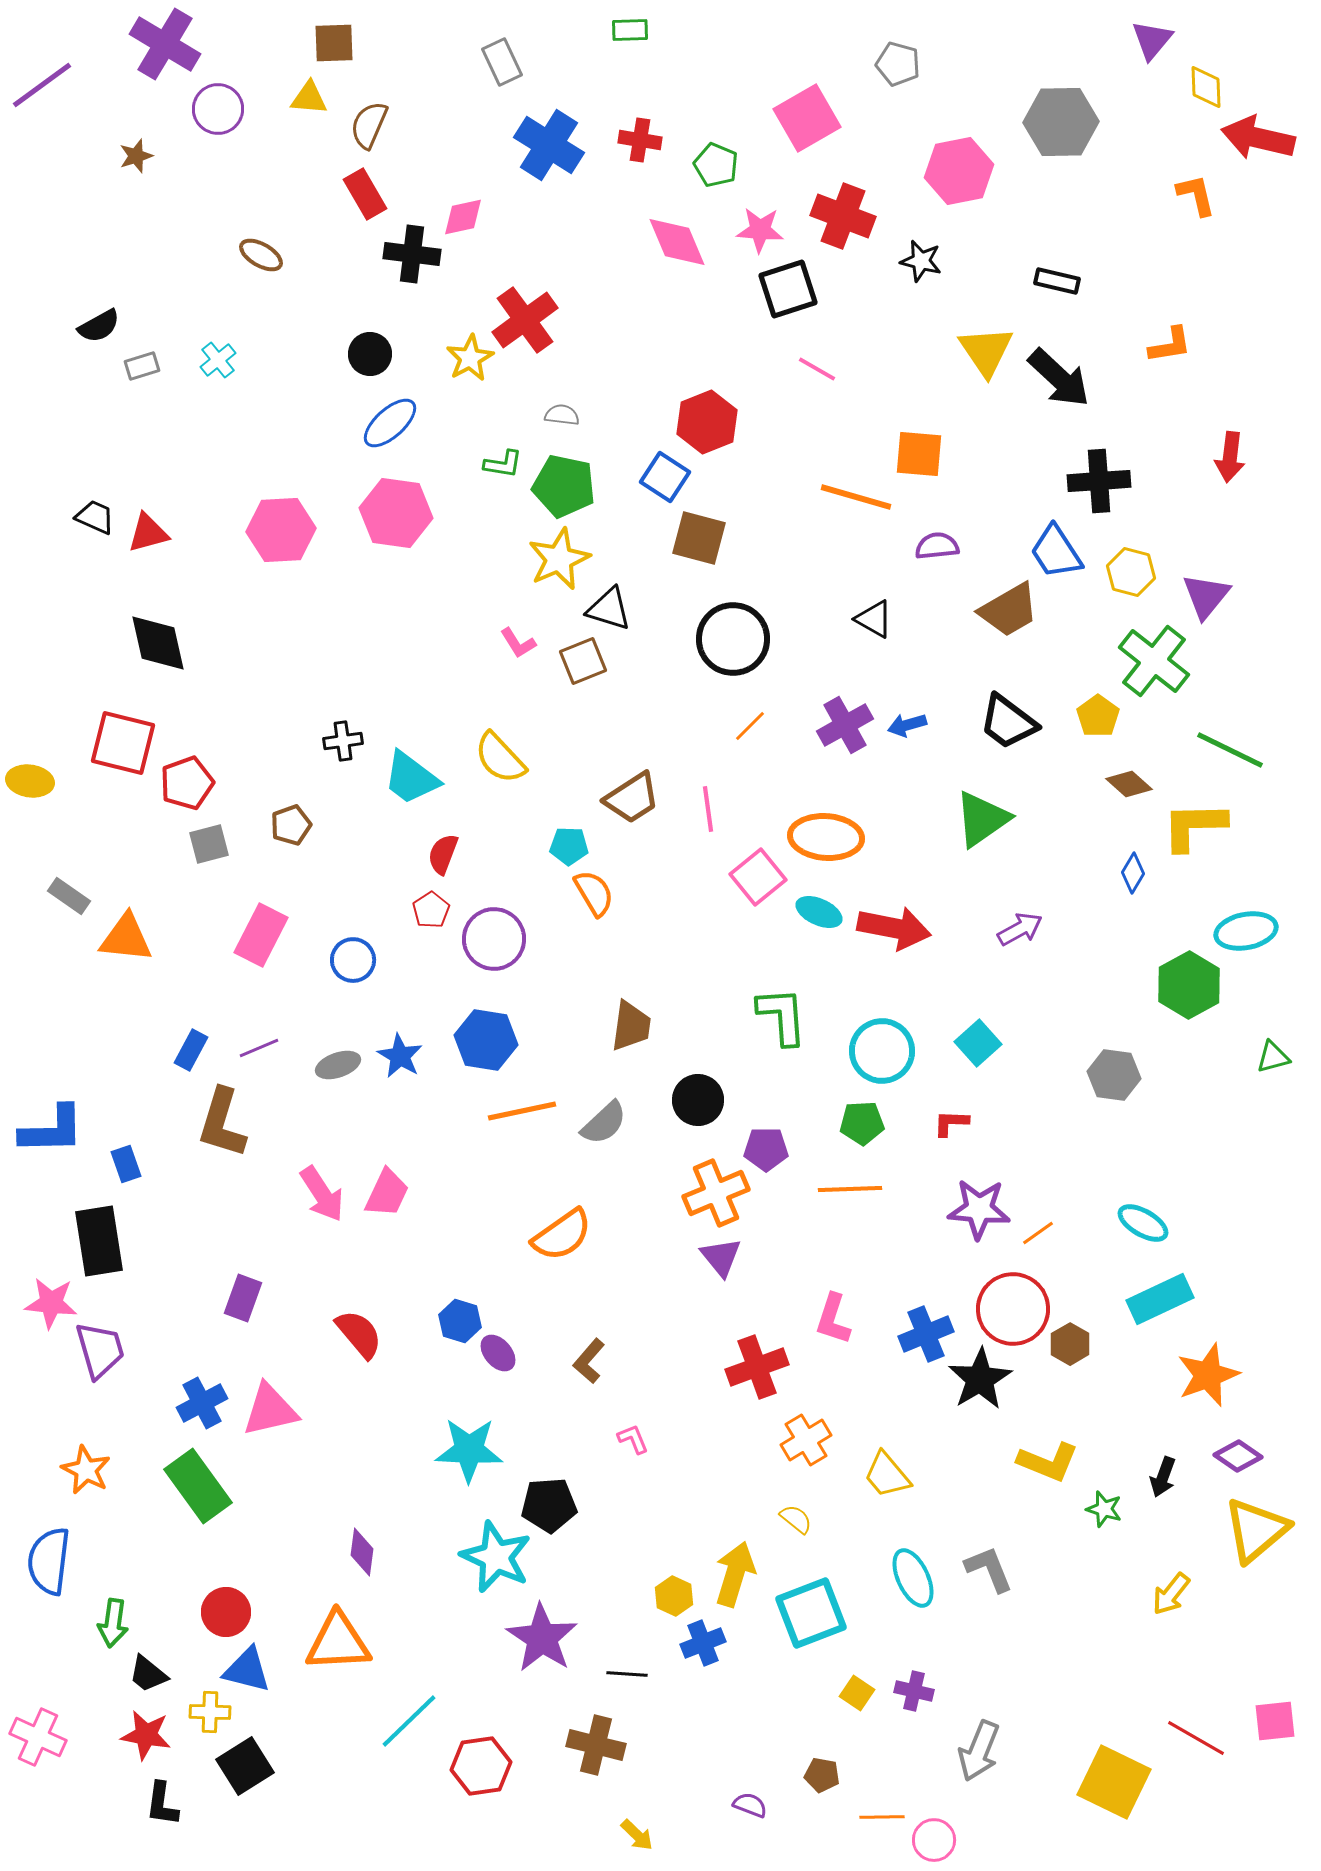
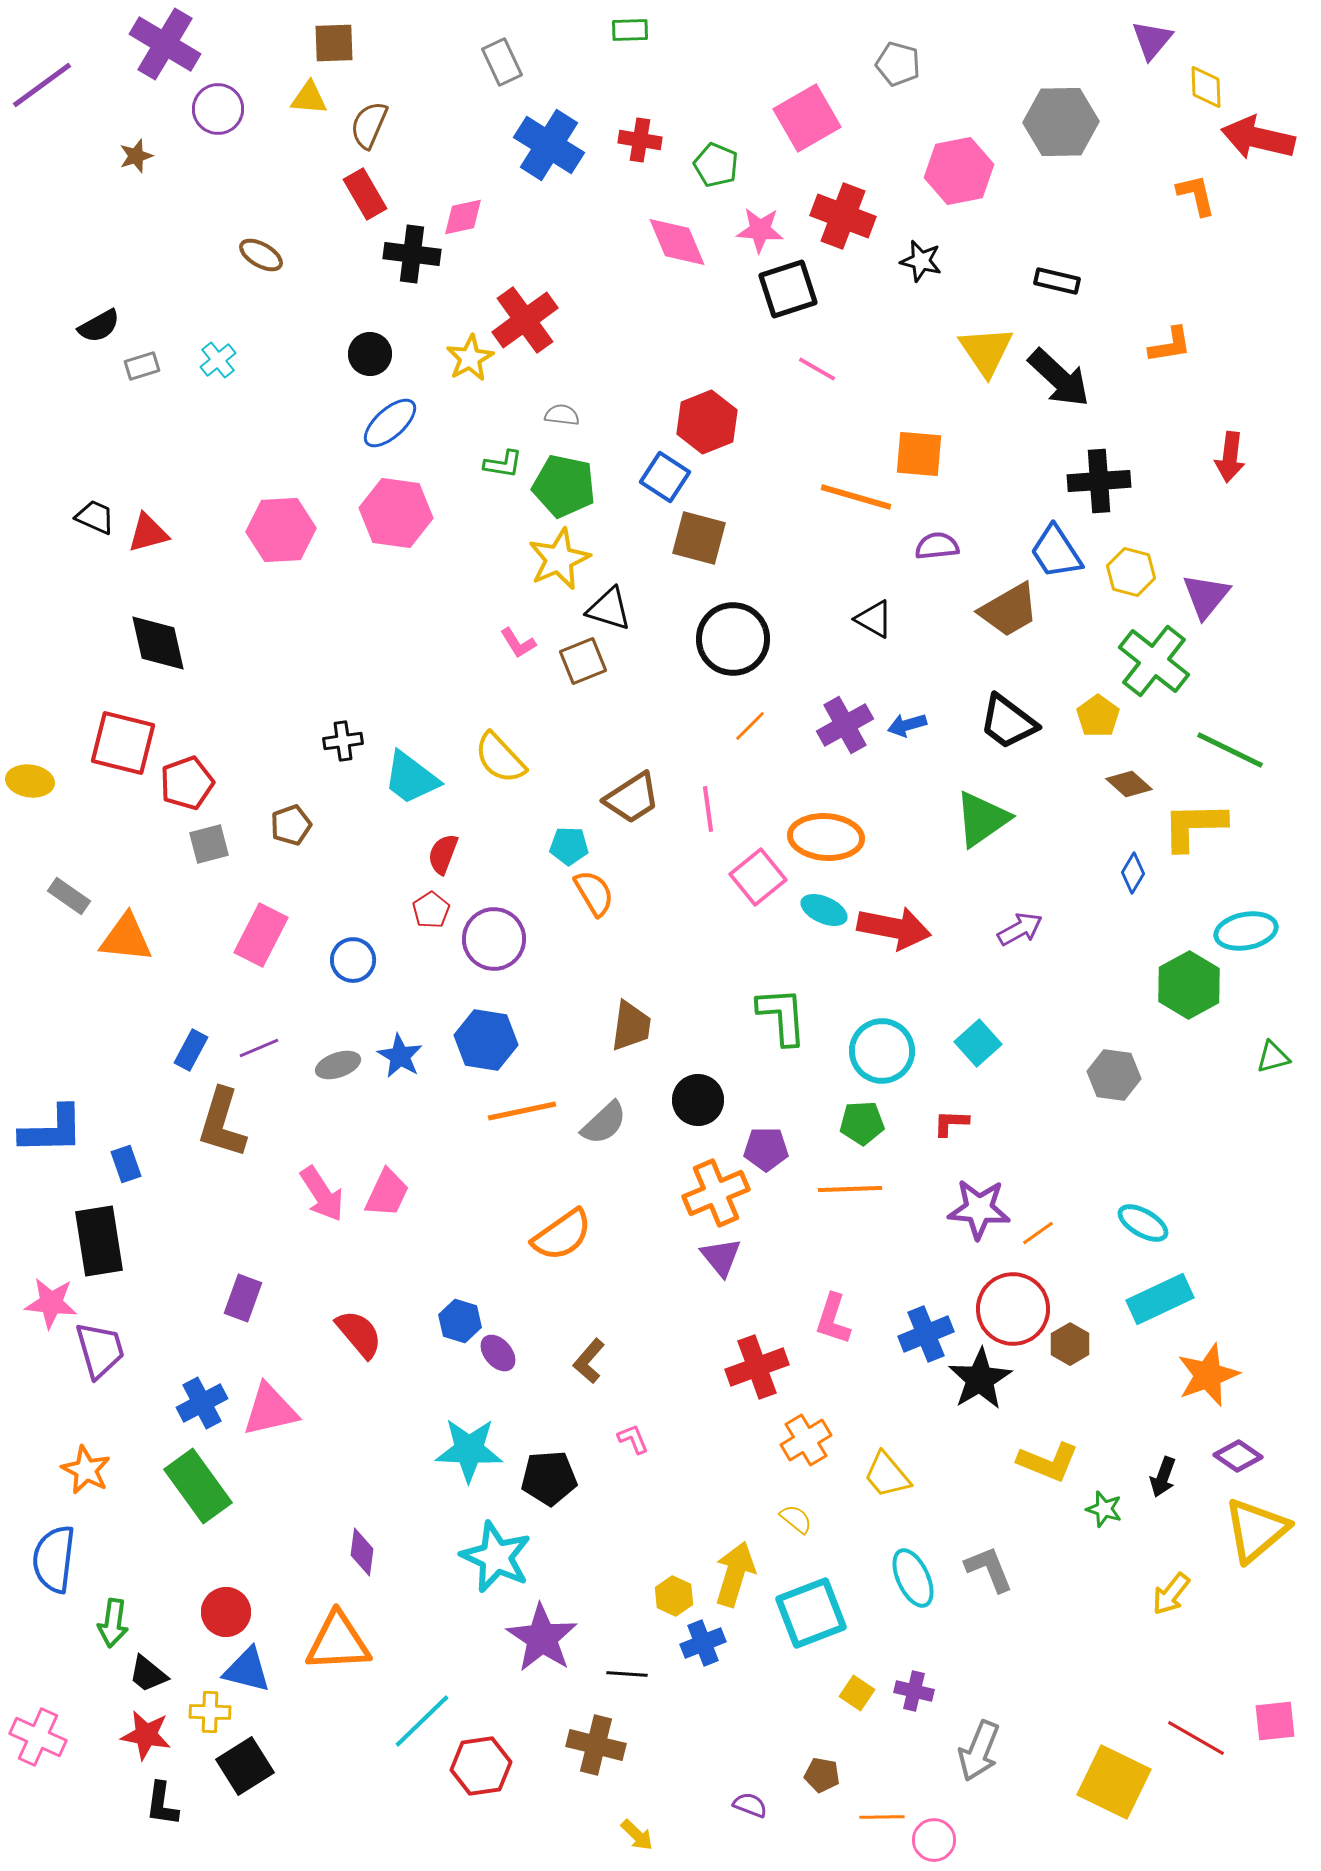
cyan ellipse at (819, 912): moved 5 px right, 2 px up
black pentagon at (549, 1505): moved 27 px up
blue semicircle at (49, 1561): moved 5 px right, 2 px up
cyan line at (409, 1721): moved 13 px right
